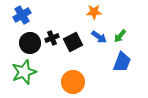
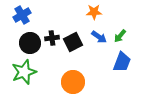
black cross: rotated 16 degrees clockwise
